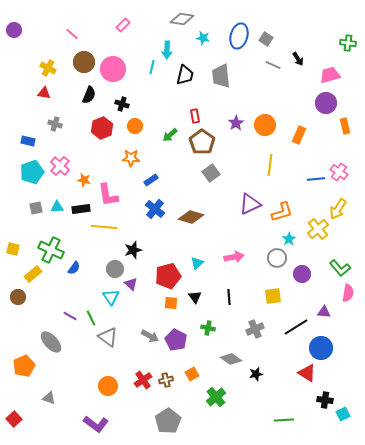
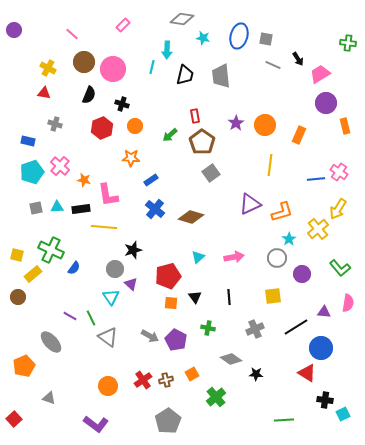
gray square at (266, 39): rotated 24 degrees counterclockwise
pink trapezoid at (330, 75): moved 10 px left, 1 px up; rotated 15 degrees counterclockwise
yellow square at (13, 249): moved 4 px right, 6 px down
cyan triangle at (197, 263): moved 1 px right, 6 px up
pink semicircle at (348, 293): moved 10 px down
black star at (256, 374): rotated 16 degrees clockwise
